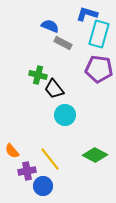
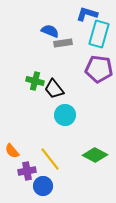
blue semicircle: moved 5 px down
gray rectangle: rotated 36 degrees counterclockwise
green cross: moved 3 px left, 6 px down
